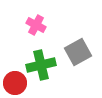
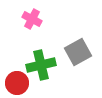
pink cross: moved 4 px left, 6 px up
red circle: moved 2 px right
